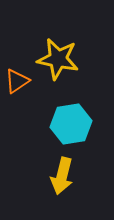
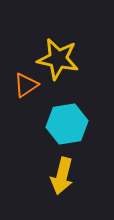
orange triangle: moved 9 px right, 4 px down
cyan hexagon: moved 4 px left
